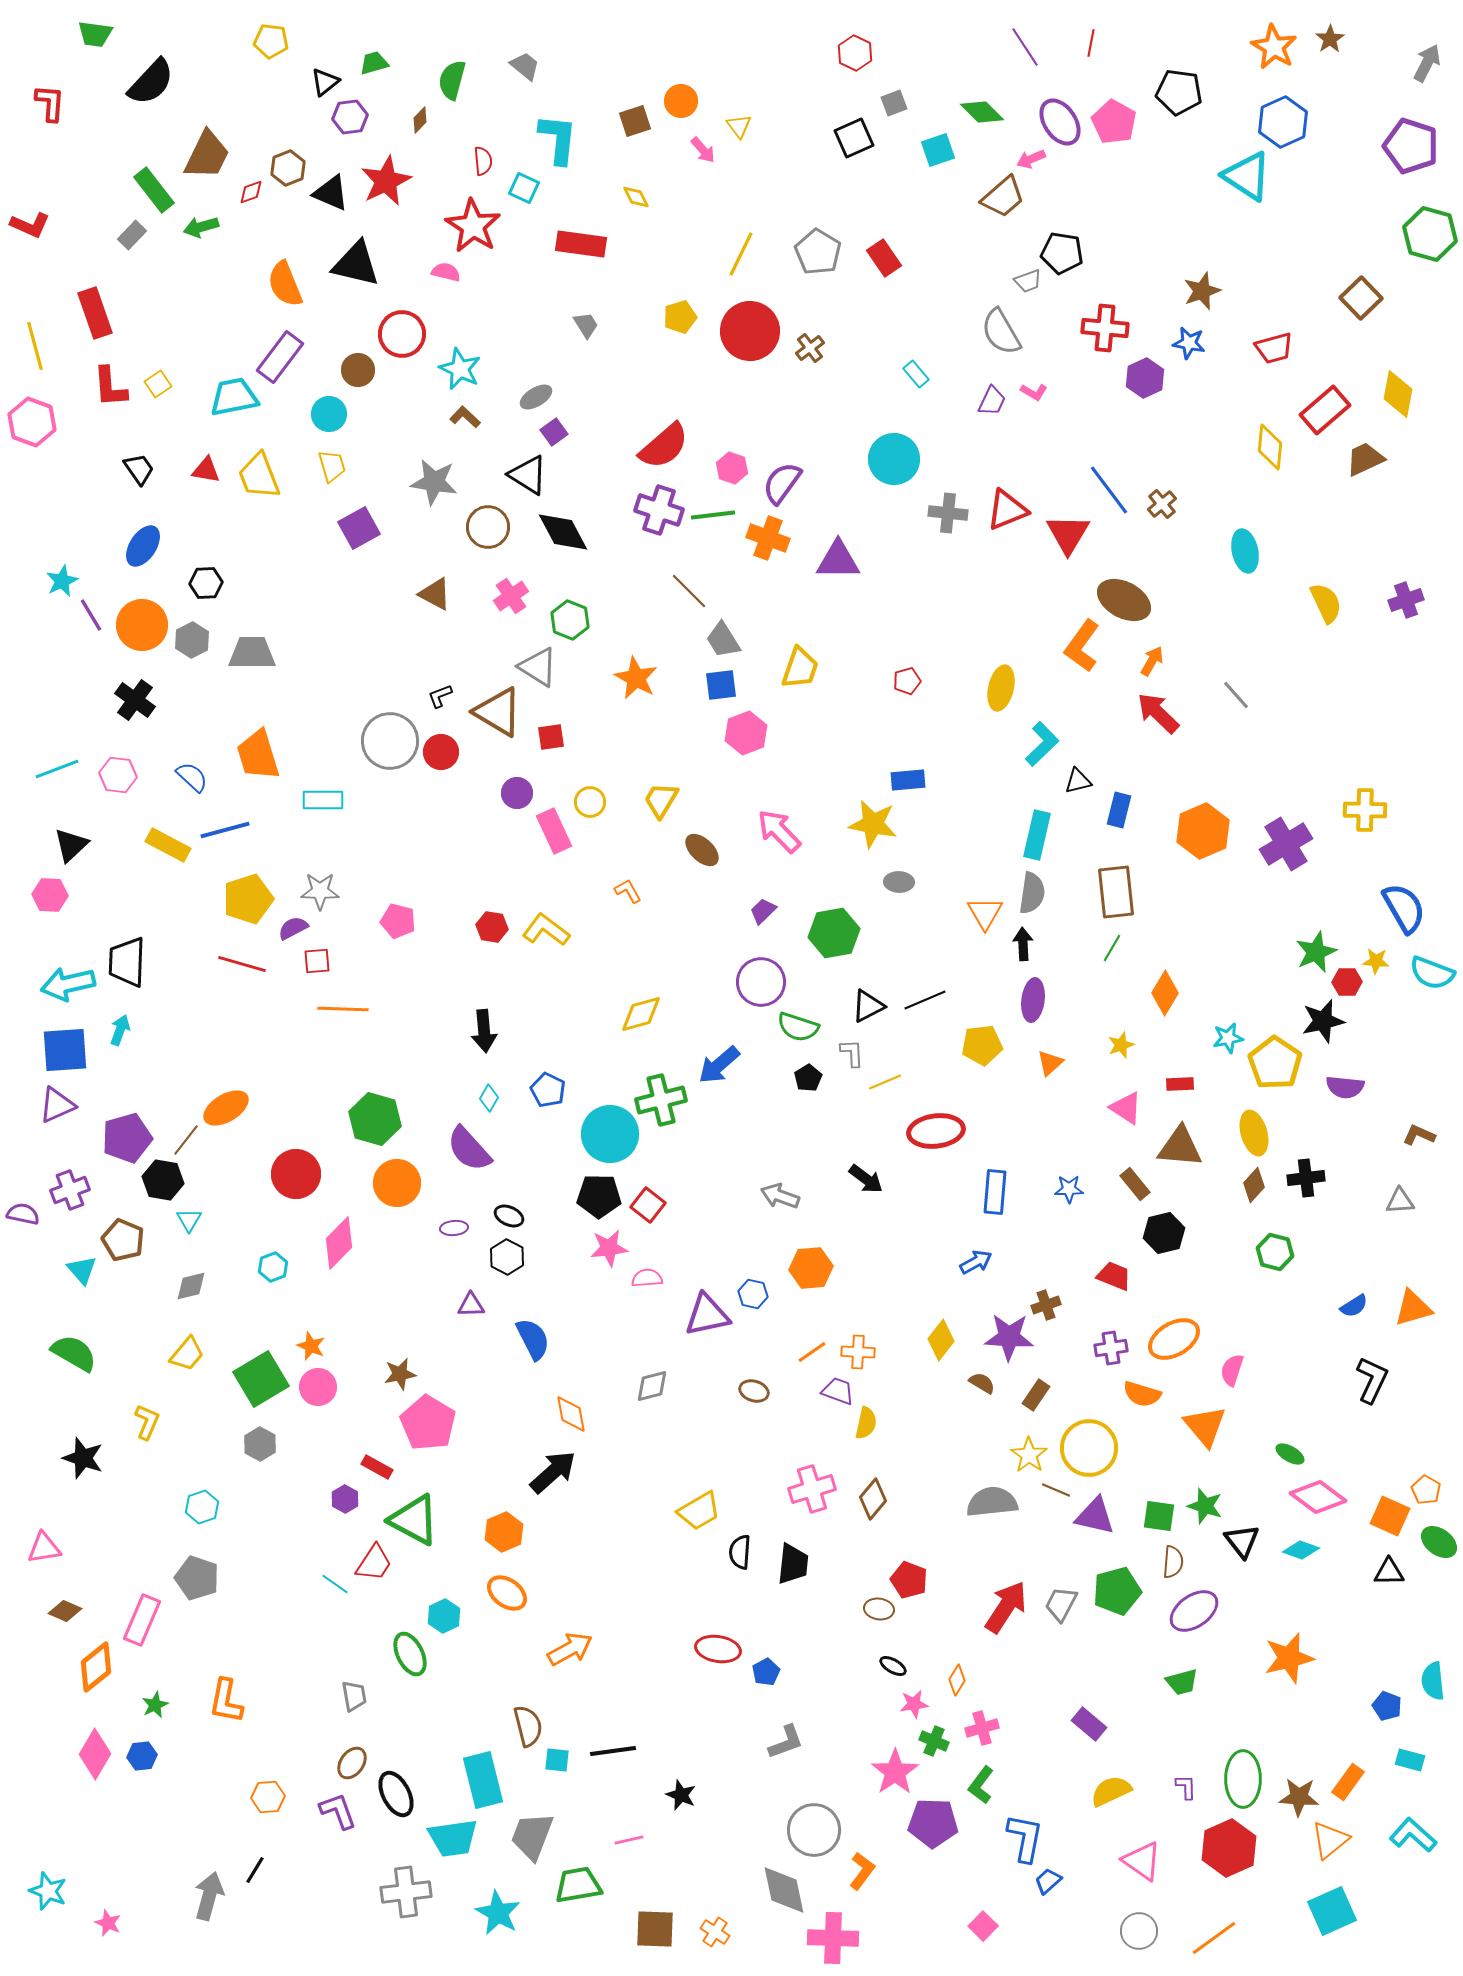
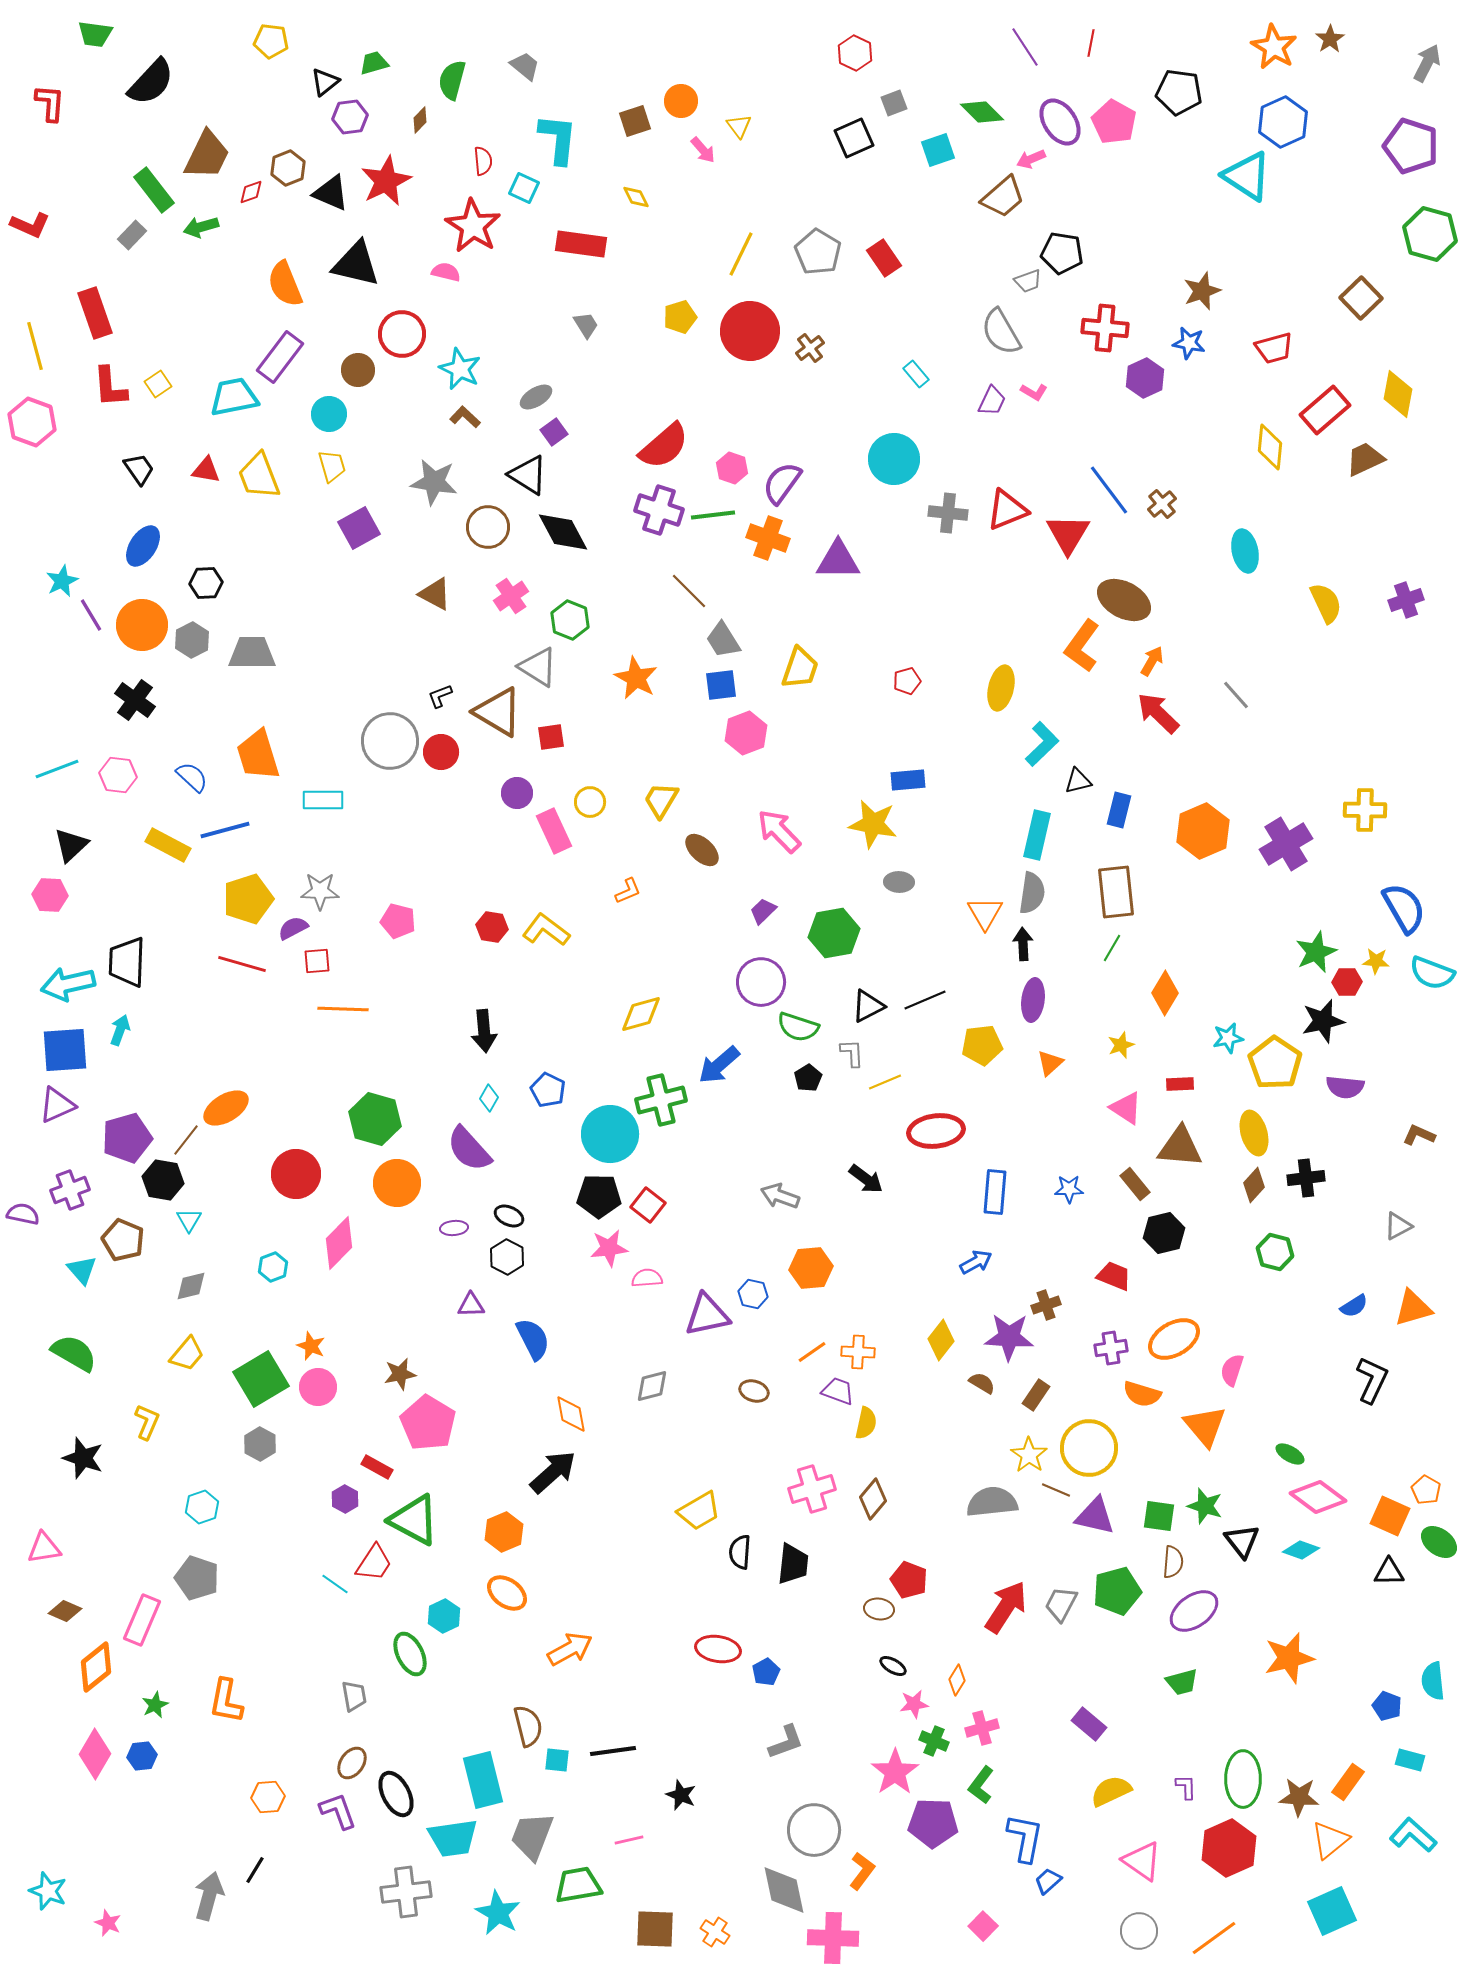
orange L-shape at (628, 891): rotated 96 degrees clockwise
gray triangle at (1400, 1201): moved 2 px left, 25 px down; rotated 24 degrees counterclockwise
